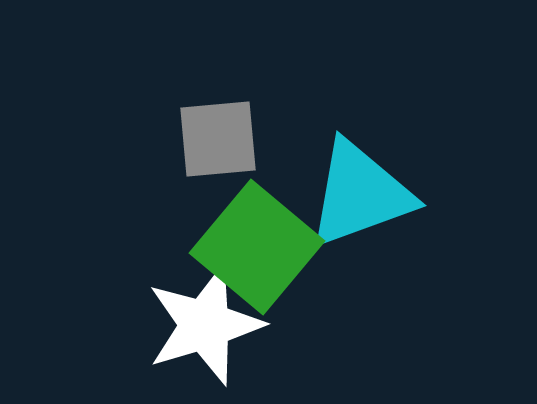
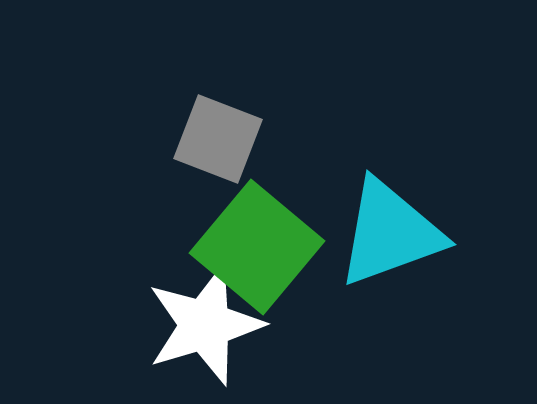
gray square: rotated 26 degrees clockwise
cyan triangle: moved 30 px right, 39 px down
